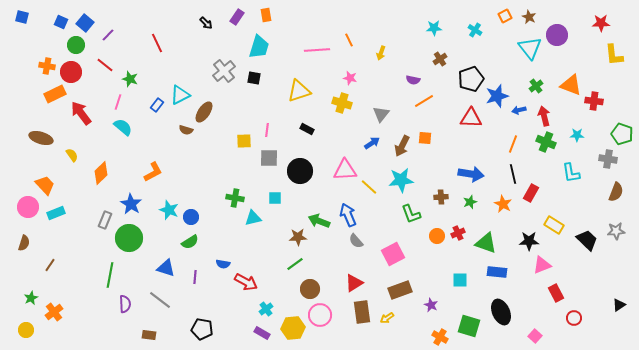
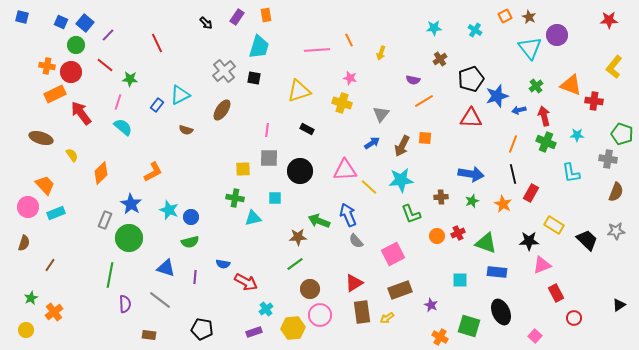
red star at (601, 23): moved 8 px right, 3 px up
yellow L-shape at (614, 55): moved 12 px down; rotated 45 degrees clockwise
green star at (130, 79): rotated 14 degrees counterclockwise
brown ellipse at (204, 112): moved 18 px right, 2 px up
yellow square at (244, 141): moved 1 px left, 28 px down
green star at (470, 202): moved 2 px right, 1 px up
green semicircle at (190, 242): rotated 18 degrees clockwise
purple rectangle at (262, 333): moved 8 px left, 1 px up; rotated 49 degrees counterclockwise
